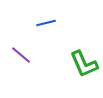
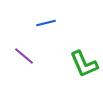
purple line: moved 3 px right, 1 px down
